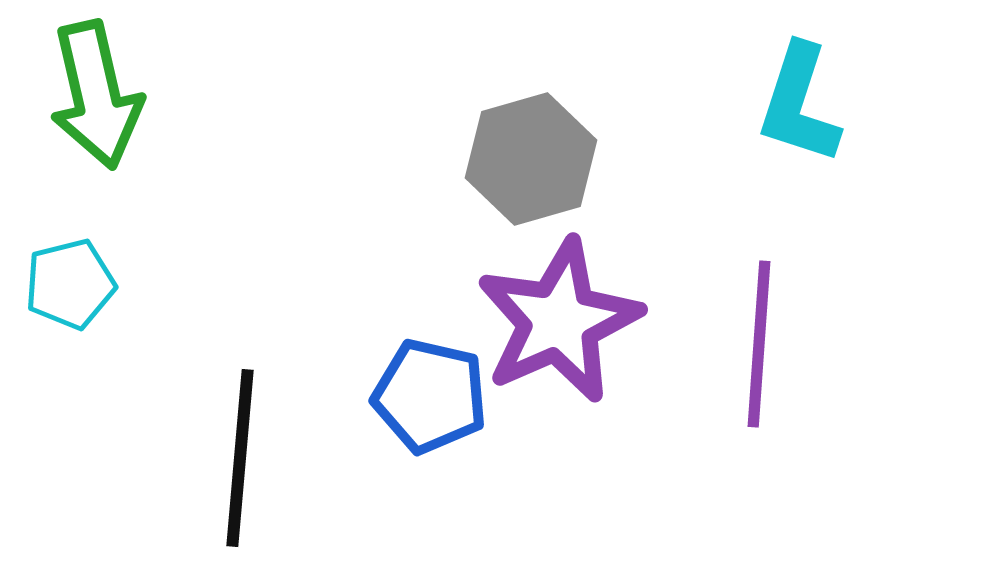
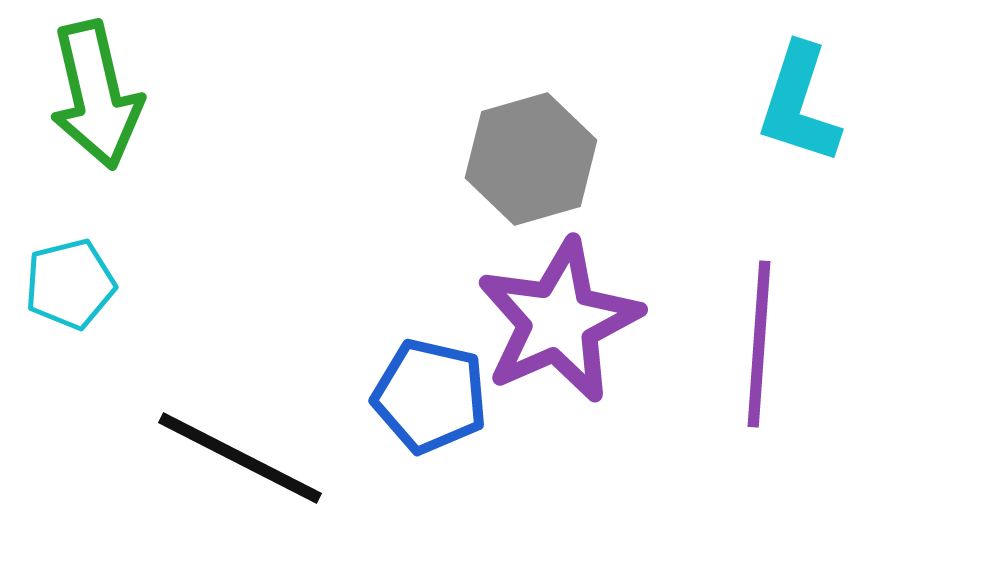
black line: rotated 68 degrees counterclockwise
